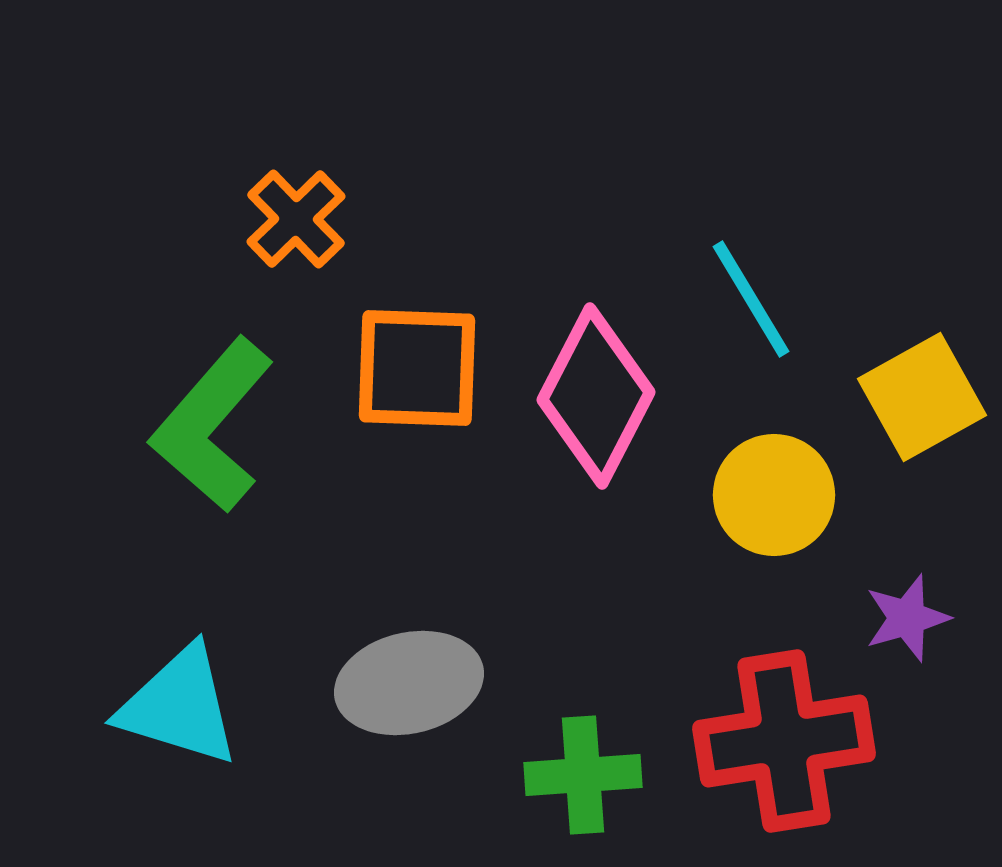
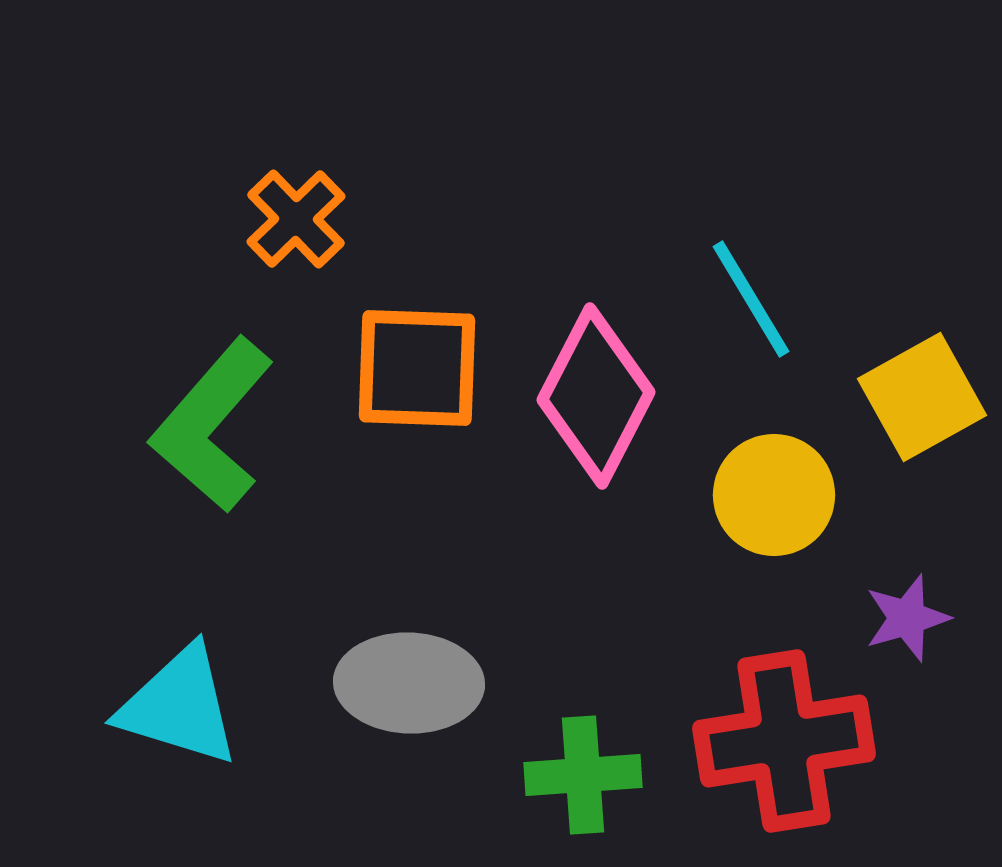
gray ellipse: rotated 15 degrees clockwise
